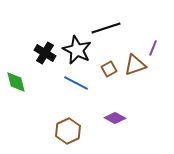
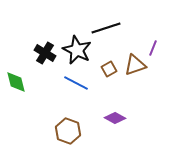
brown hexagon: rotated 15 degrees counterclockwise
